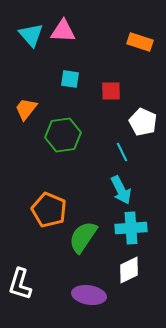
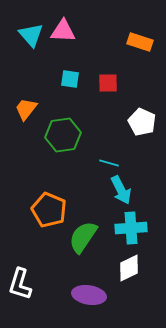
red square: moved 3 px left, 8 px up
white pentagon: moved 1 px left
cyan line: moved 13 px left, 11 px down; rotated 48 degrees counterclockwise
white diamond: moved 2 px up
